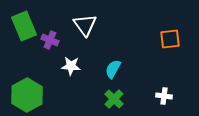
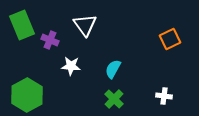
green rectangle: moved 2 px left, 1 px up
orange square: rotated 20 degrees counterclockwise
